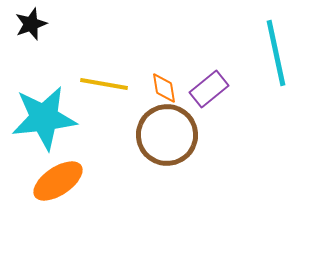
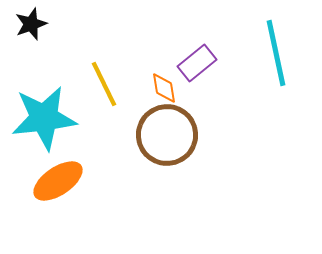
yellow line: rotated 54 degrees clockwise
purple rectangle: moved 12 px left, 26 px up
